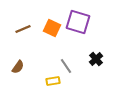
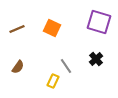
purple square: moved 21 px right
brown line: moved 6 px left
yellow rectangle: rotated 56 degrees counterclockwise
